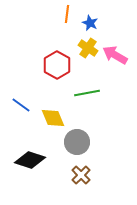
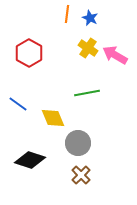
blue star: moved 5 px up
red hexagon: moved 28 px left, 12 px up
blue line: moved 3 px left, 1 px up
gray circle: moved 1 px right, 1 px down
